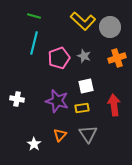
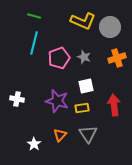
yellow L-shape: rotated 20 degrees counterclockwise
gray star: moved 1 px down
